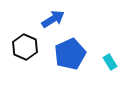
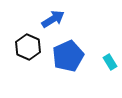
black hexagon: moved 3 px right
blue pentagon: moved 2 px left, 2 px down
